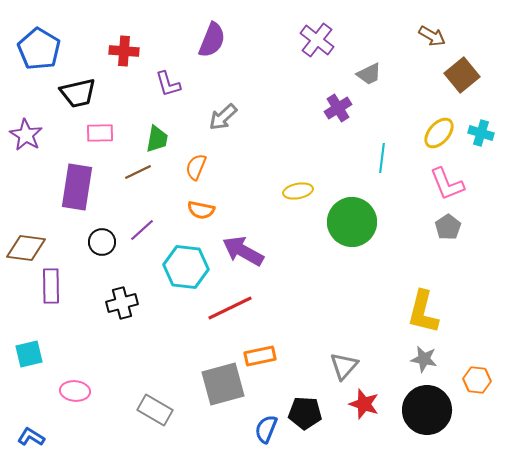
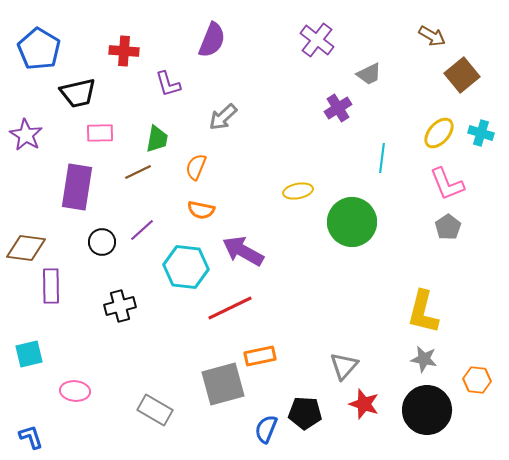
black cross at (122, 303): moved 2 px left, 3 px down
blue L-shape at (31, 437): rotated 40 degrees clockwise
